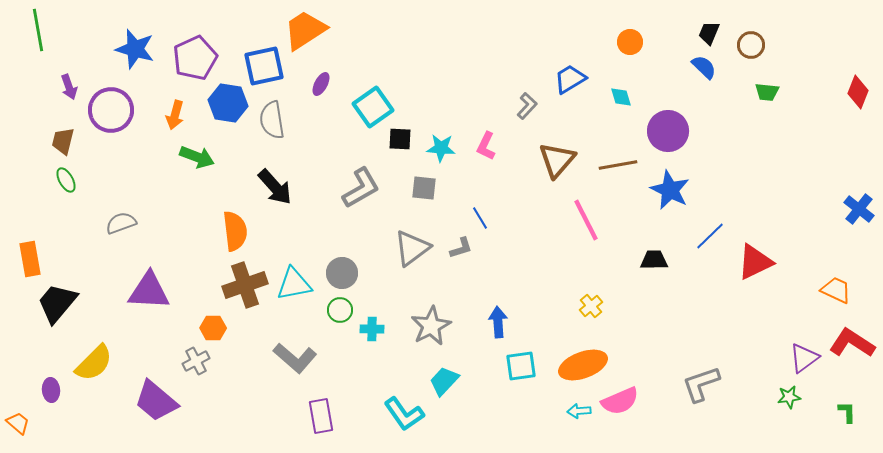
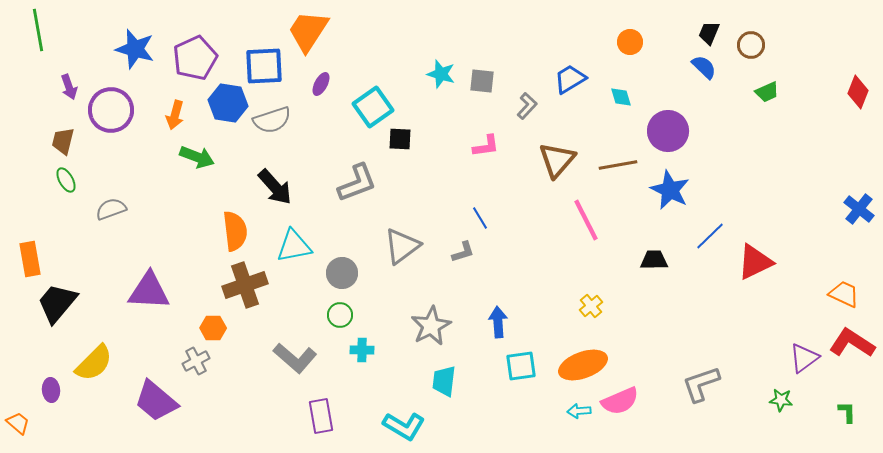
orange trapezoid at (305, 30): moved 3 px right, 1 px down; rotated 24 degrees counterclockwise
blue square at (264, 66): rotated 9 degrees clockwise
green trapezoid at (767, 92): rotated 30 degrees counterclockwise
gray semicircle at (272, 120): rotated 99 degrees counterclockwise
pink L-shape at (486, 146): rotated 124 degrees counterclockwise
cyan star at (441, 148): moved 74 px up; rotated 12 degrees clockwise
gray L-shape at (361, 188): moved 4 px left, 5 px up; rotated 9 degrees clockwise
gray square at (424, 188): moved 58 px right, 107 px up
gray semicircle at (121, 223): moved 10 px left, 14 px up
gray triangle at (412, 248): moved 10 px left, 2 px up
gray L-shape at (461, 248): moved 2 px right, 4 px down
cyan triangle at (294, 284): moved 38 px up
orange trapezoid at (836, 290): moved 8 px right, 4 px down
green circle at (340, 310): moved 5 px down
cyan cross at (372, 329): moved 10 px left, 21 px down
cyan trapezoid at (444, 381): rotated 36 degrees counterclockwise
green star at (789, 397): moved 8 px left, 3 px down; rotated 15 degrees clockwise
cyan L-shape at (404, 414): moved 12 px down; rotated 24 degrees counterclockwise
